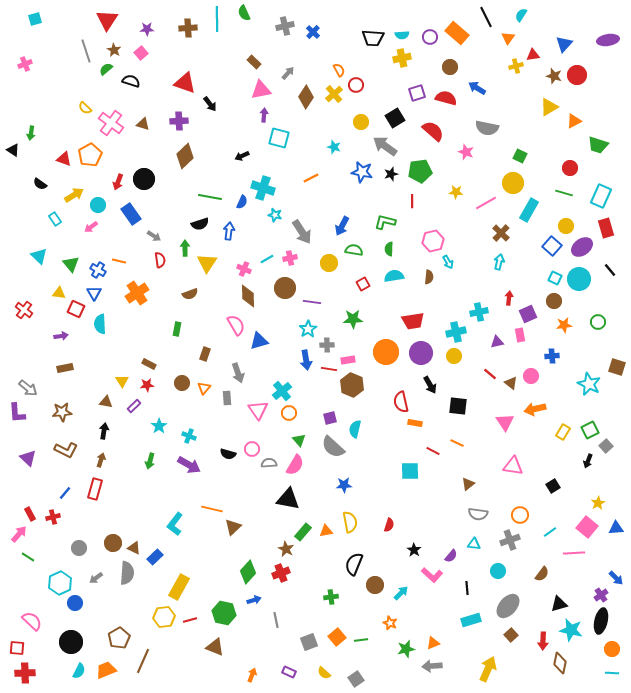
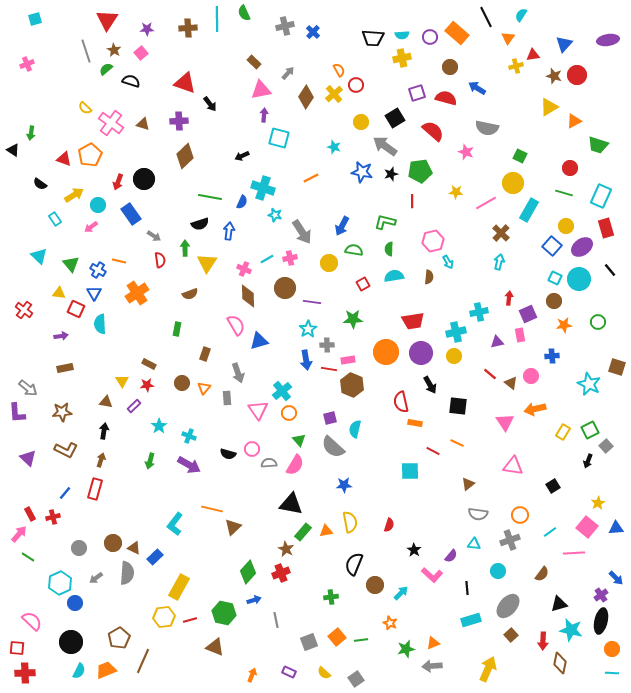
pink cross at (25, 64): moved 2 px right
black triangle at (288, 499): moved 3 px right, 5 px down
